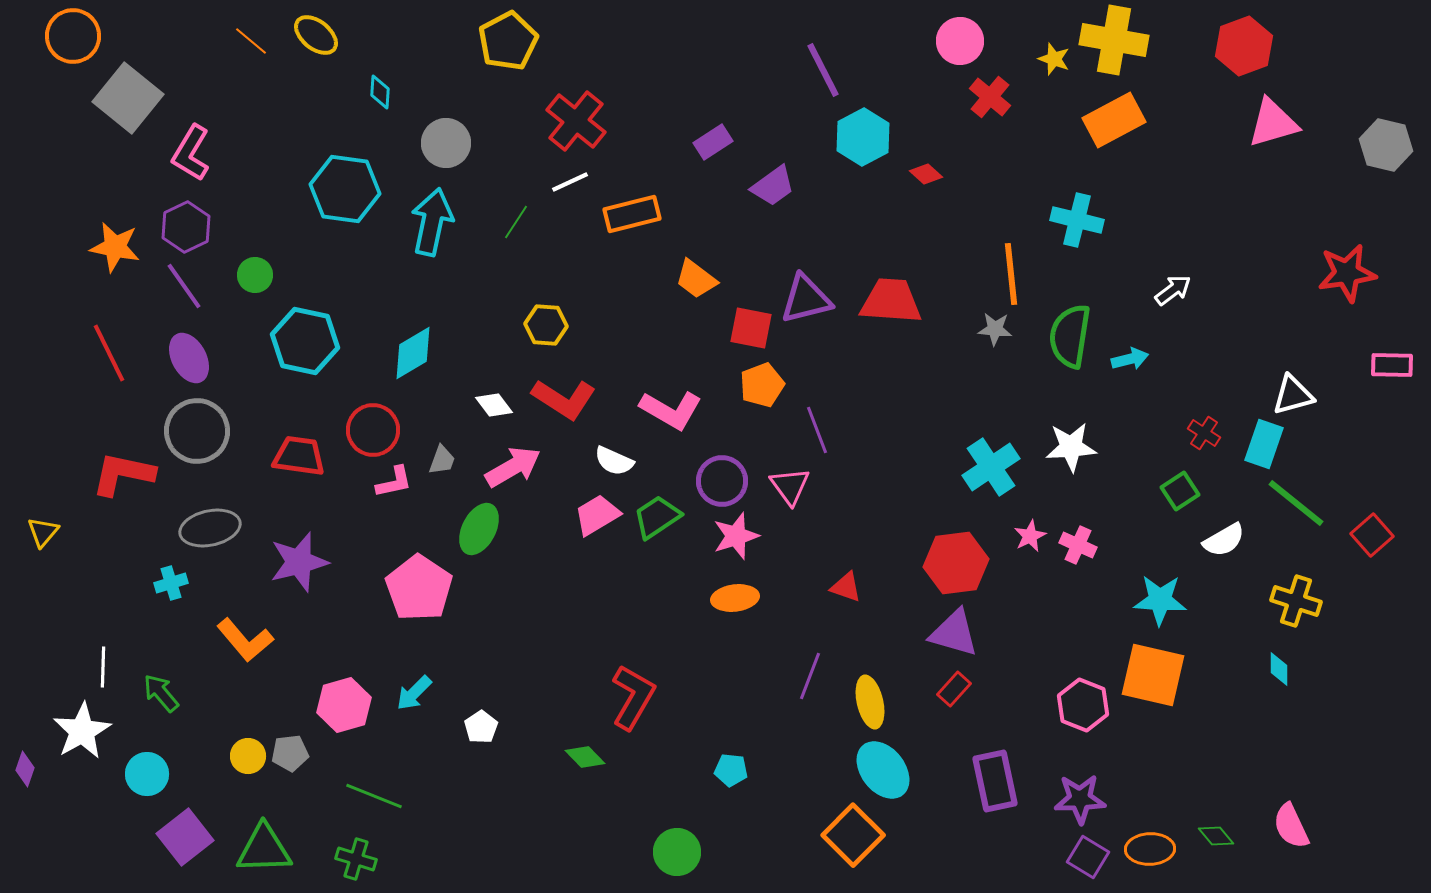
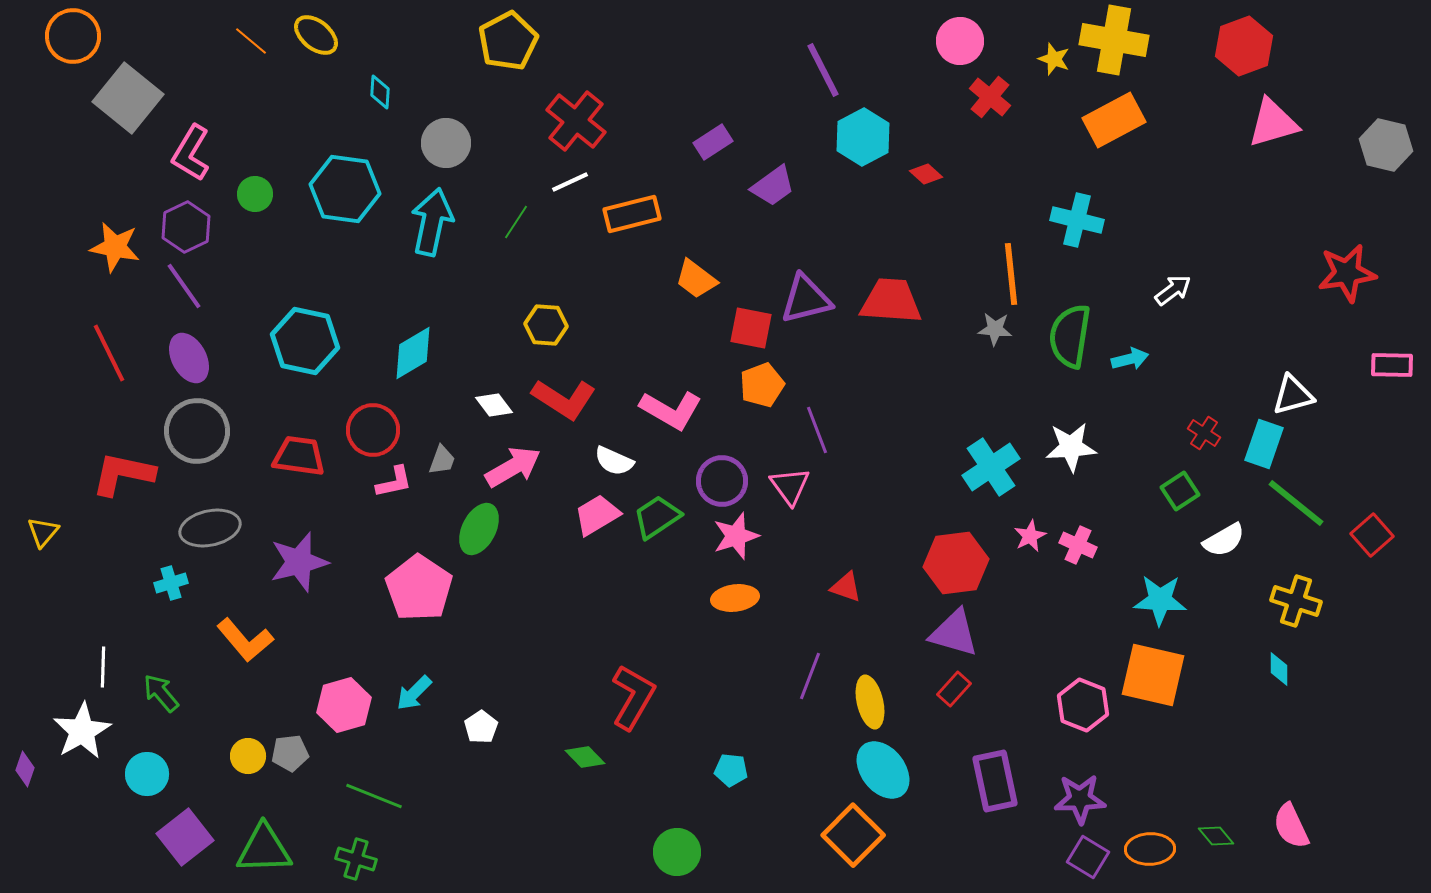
green circle at (255, 275): moved 81 px up
